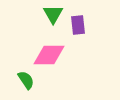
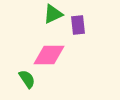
green triangle: rotated 35 degrees clockwise
green semicircle: moved 1 px right, 1 px up
